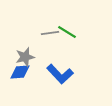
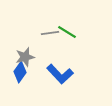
blue diamond: rotated 50 degrees counterclockwise
